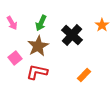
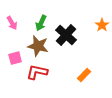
black cross: moved 6 px left
brown star: rotated 30 degrees counterclockwise
pink square: rotated 24 degrees clockwise
